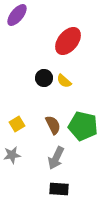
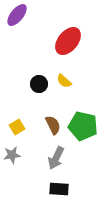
black circle: moved 5 px left, 6 px down
yellow square: moved 3 px down
